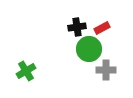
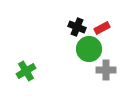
black cross: rotated 30 degrees clockwise
